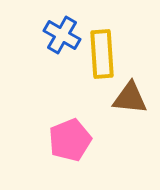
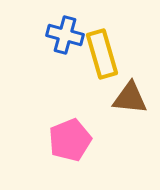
blue cross: moved 3 px right; rotated 15 degrees counterclockwise
yellow rectangle: rotated 12 degrees counterclockwise
